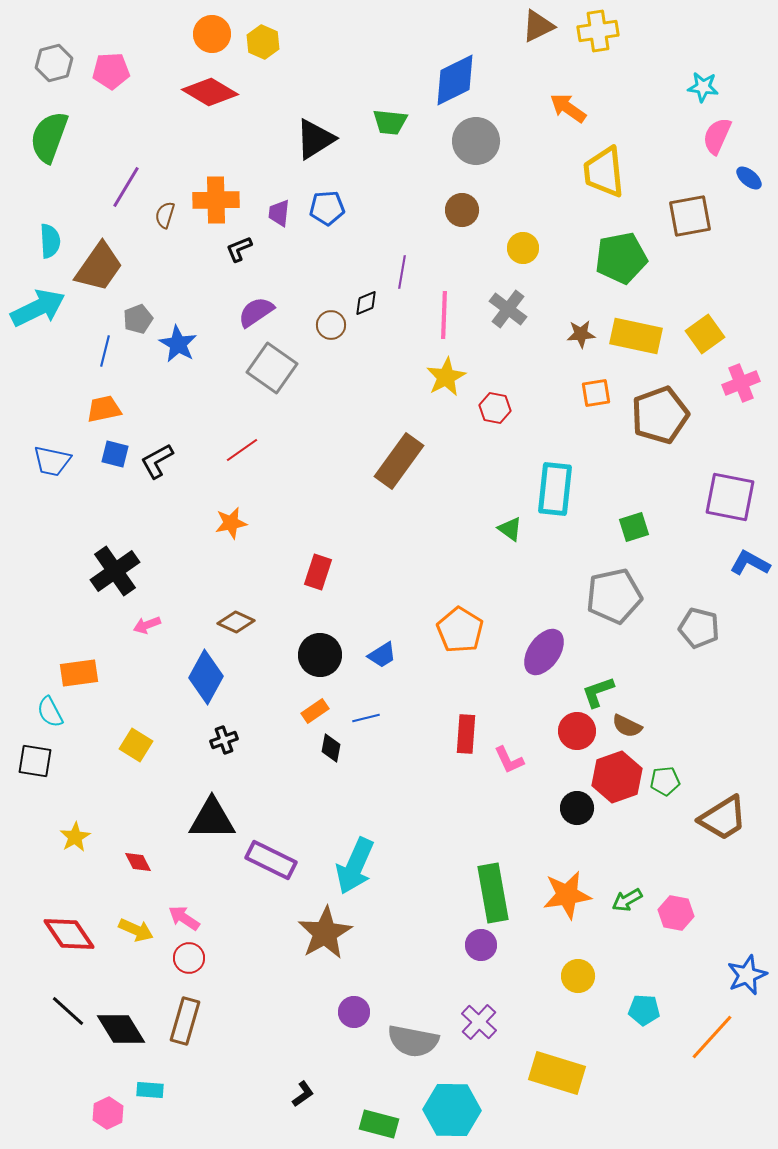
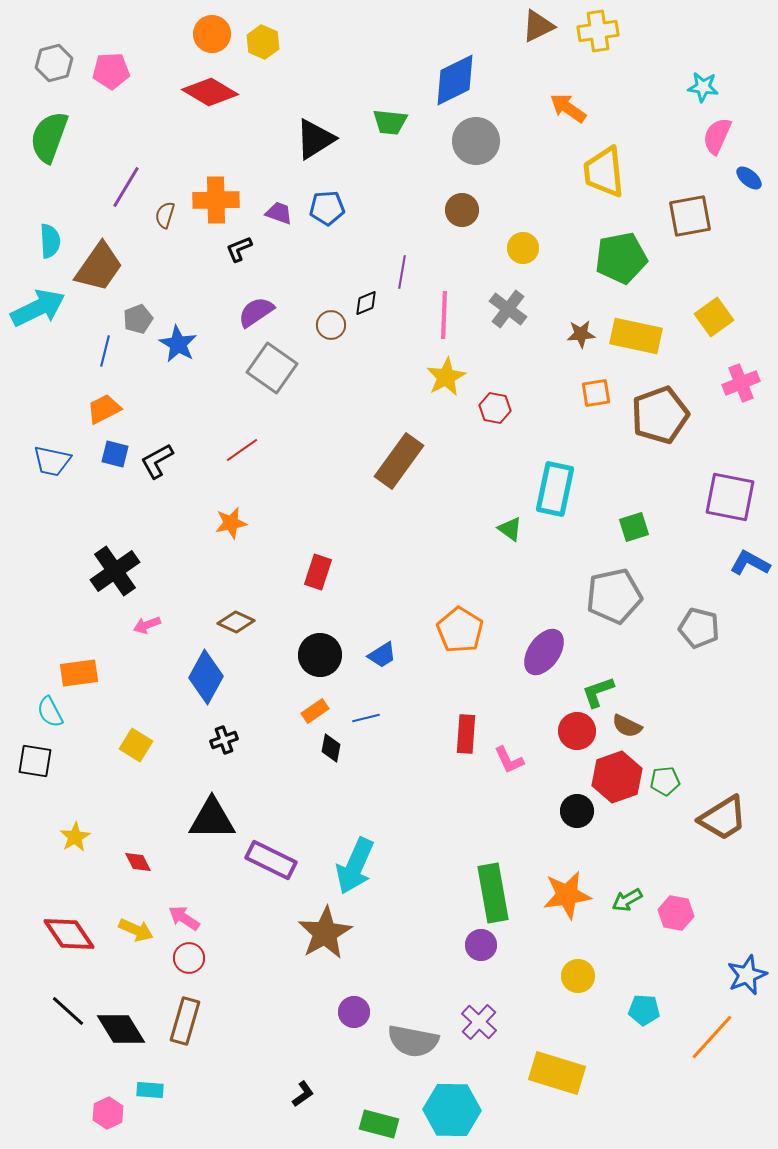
purple trapezoid at (279, 213): rotated 104 degrees clockwise
yellow square at (705, 334): moved 9 px right, 17 px up
orange trapezoid at (104, 409): rotated 15 degrees counterclockwise
cyan rectangle at (555, 489): rotated 6 degrees clockwise
black circle at (577, 808): moved 3 px down
